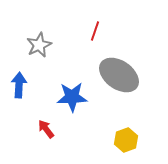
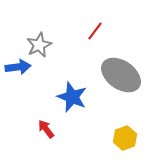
red line: rotated 18 degrees clockwise
gray ellipse: moved 2 px right
blue arrow: moved 1 px left, 18 px up; rotated 80 degrees clockwise
blue star: rotated 24 degrees clockwise
yellow hexagon: moved 1 px left, 2 px up
